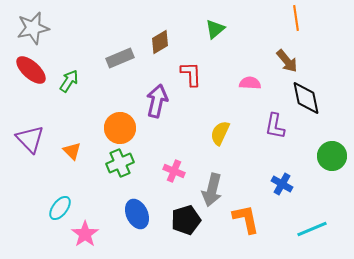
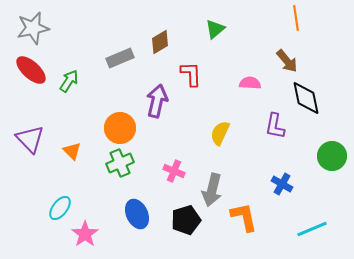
orange L-shape: moved 2 px left, 2 px up
